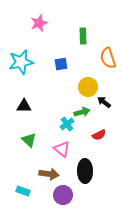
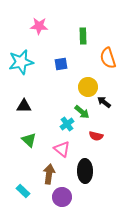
pink star: moved 3 px down; rotated 24 degrees clockwise
green arrow: rotated 56 degrees clockwise
red semicircle: moved 3 px left, 1 px down; rotated 40 degrees clockwise
brown arrow: rotated 90 degrees counterclockwise
cyan rectangle: rotated 24 degrees clockwise
purple circle: moved 1 px left, 2 px down
